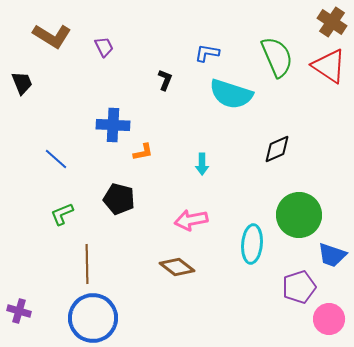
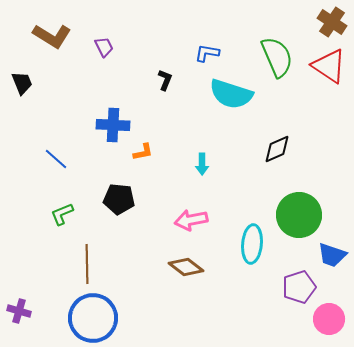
black pentagon: rotated 8 degrees counterclockwise
brown diamond: moved 9 px right
